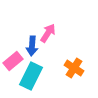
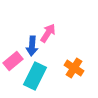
cyan rectangle: moved 4 px right
